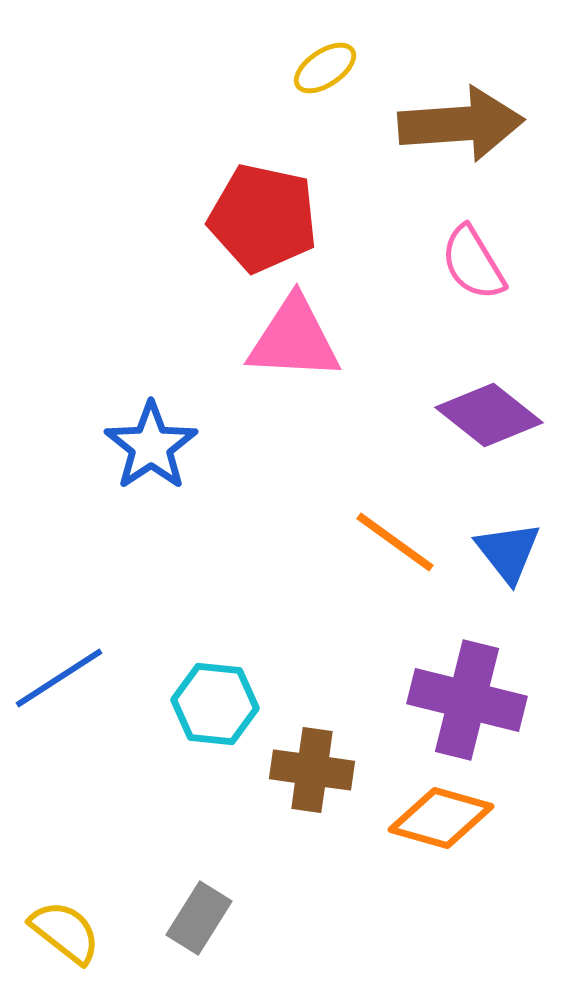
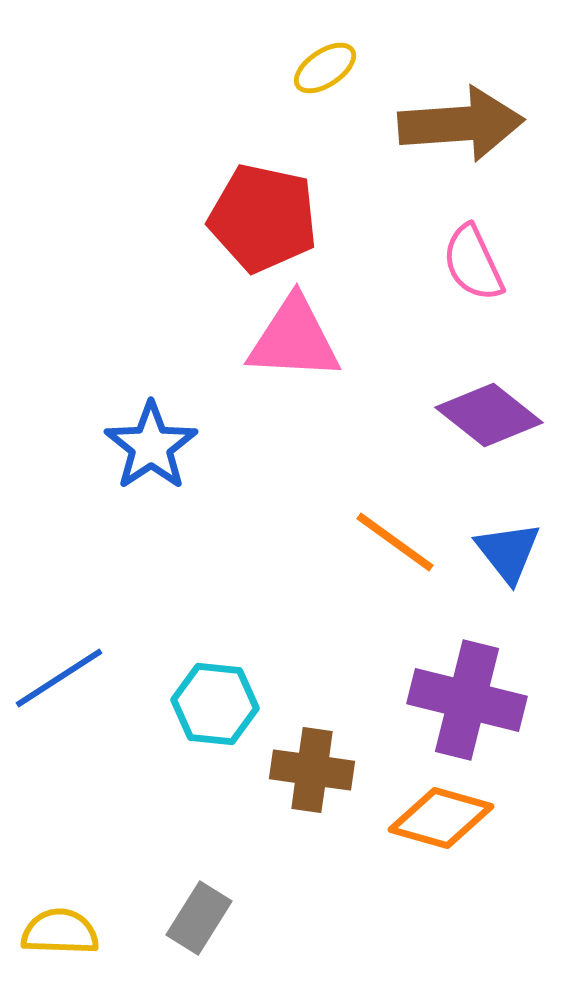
pink semicircle: rotated 6 degrees clockwise
yellow semicircle: moved 5 px left; rotated 36 degrees counterclockwise
